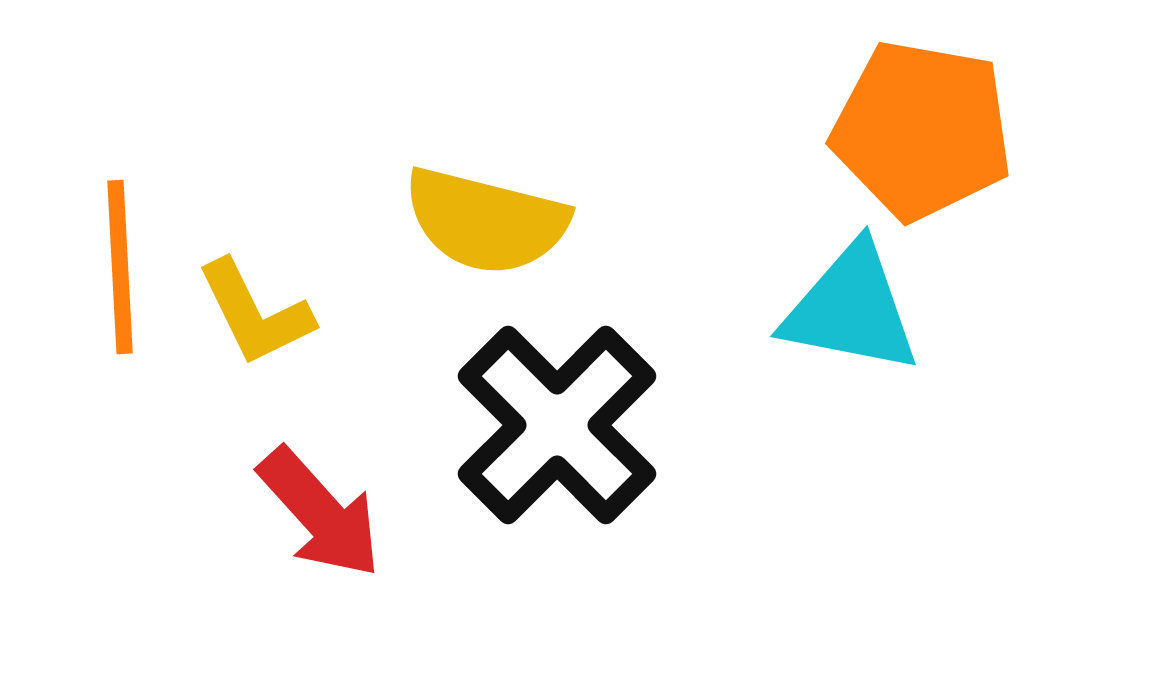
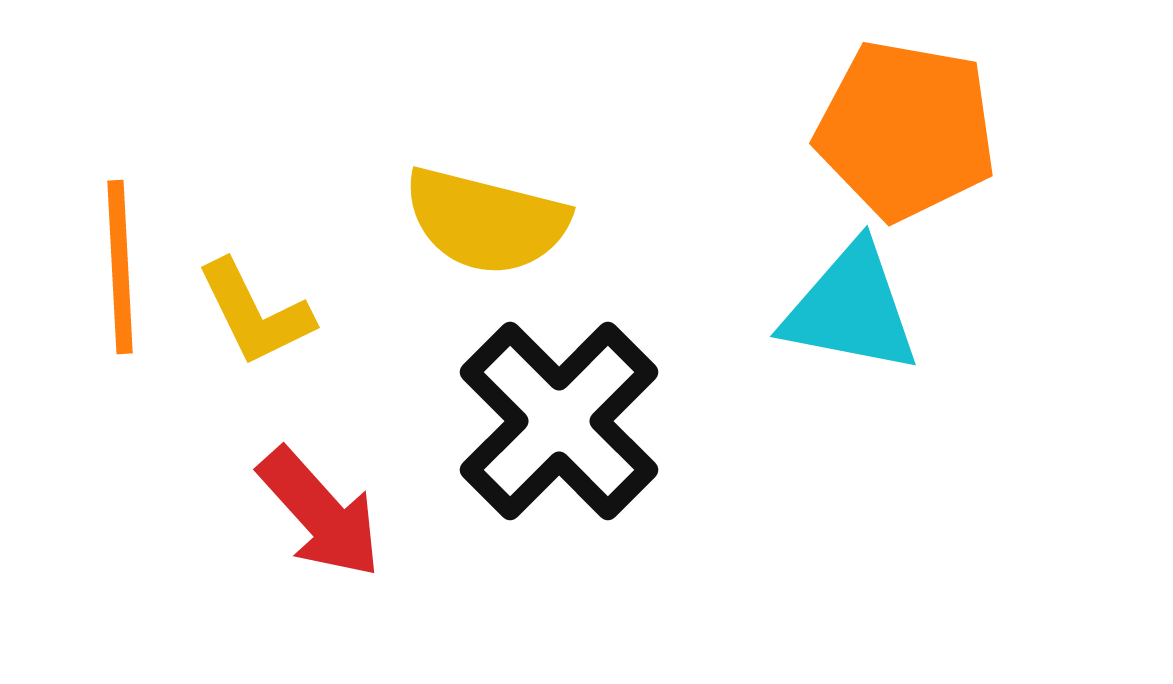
orange pentagon: moved 16 px left
black cross: moved 2 px right, 4 px up
